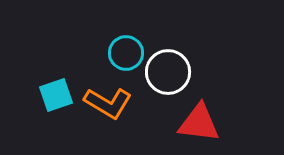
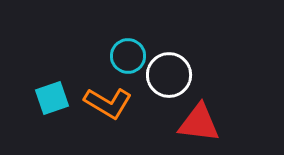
cyan circle: moved 2 px right, 3 px down
white circle: moved 1 px right, 3 px down
cyan square: moved 4 px left, 3 px down
